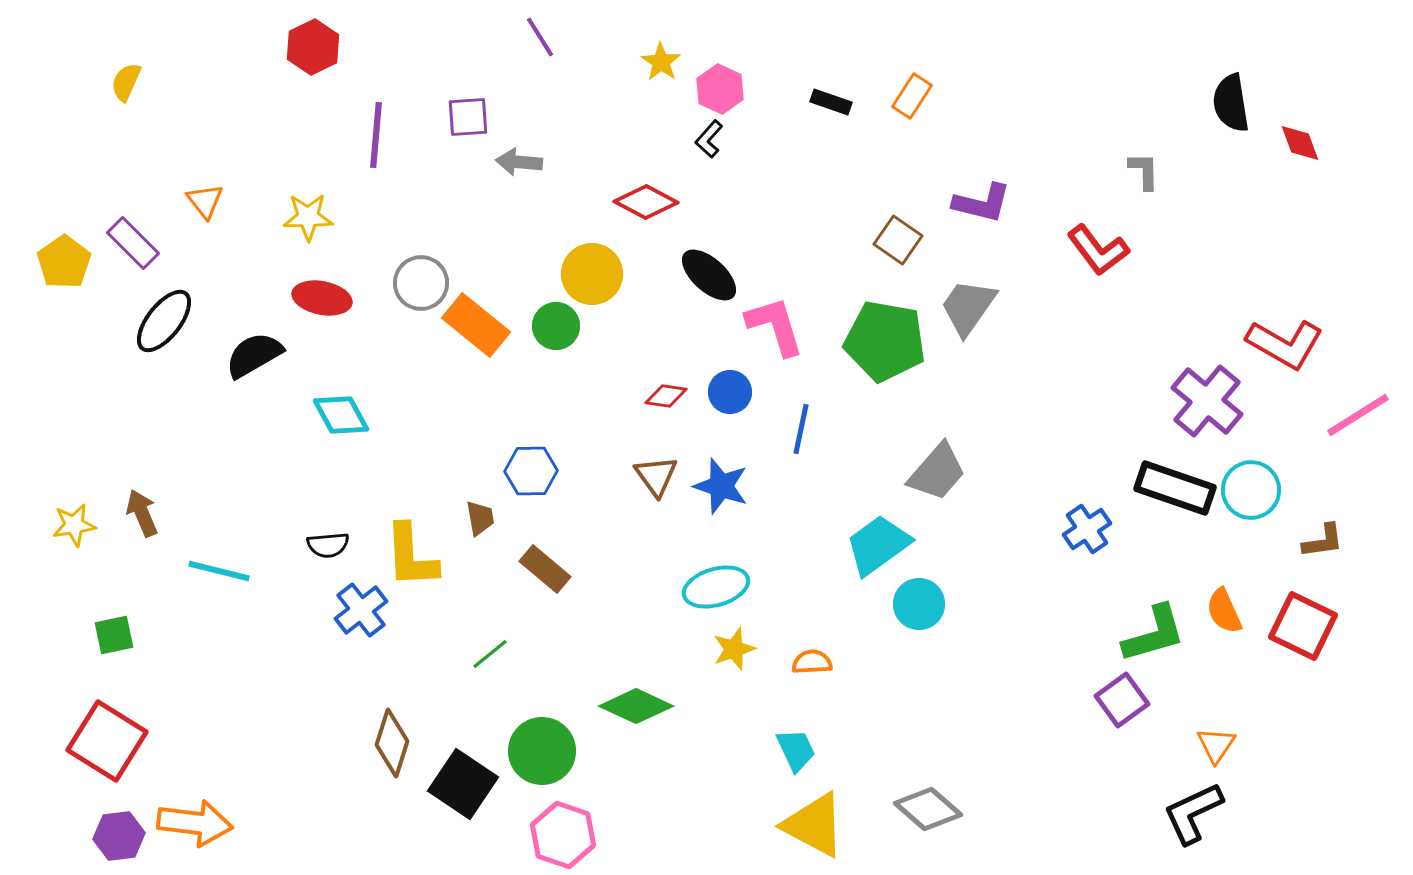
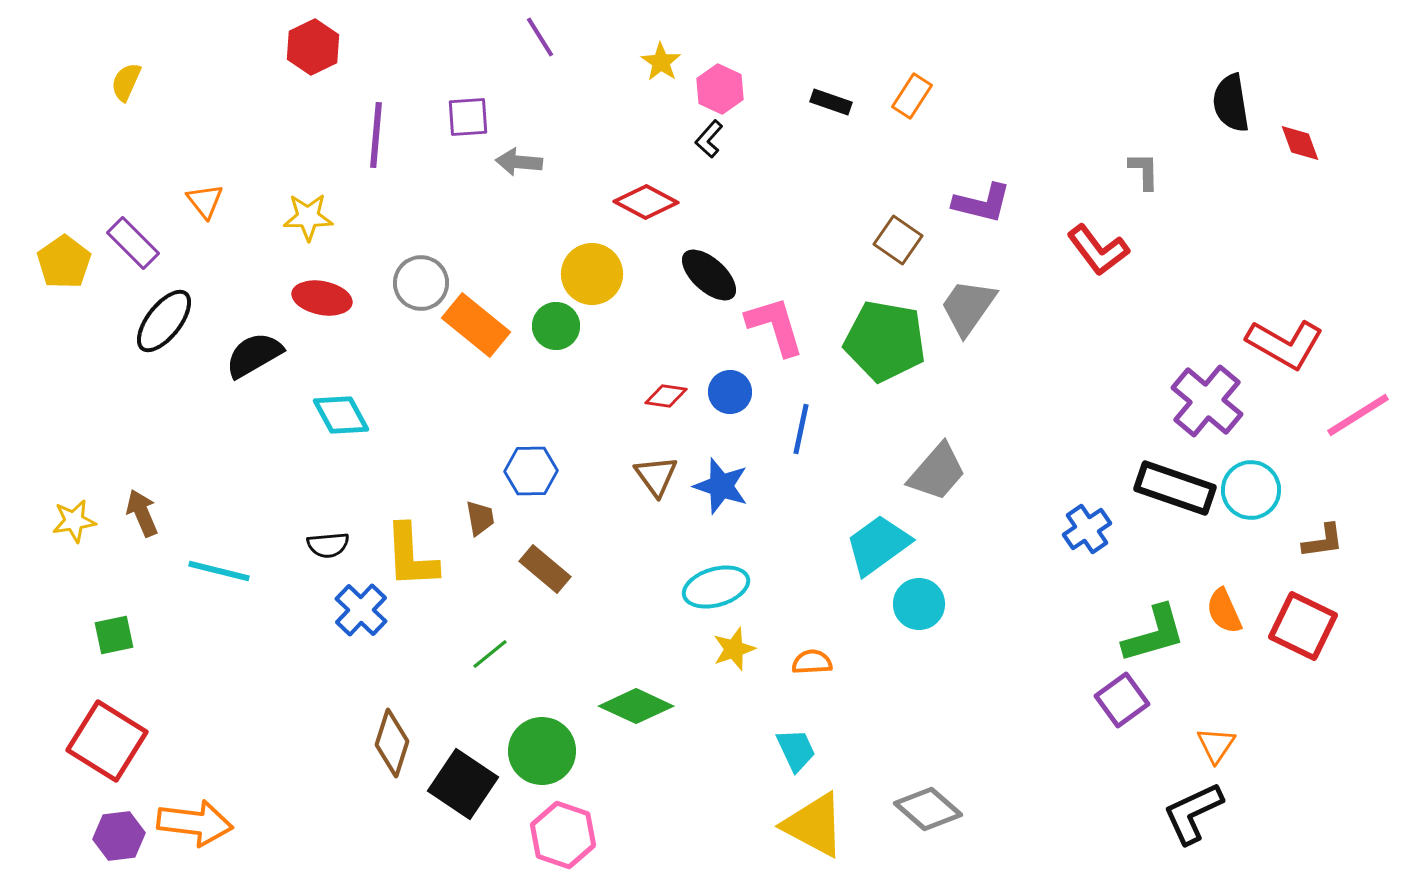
yellow star at (74, 525): moved 4 px up
blue cross at (361, 610): rotated 8 degrees counterclockwise
